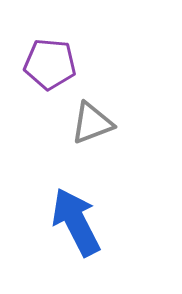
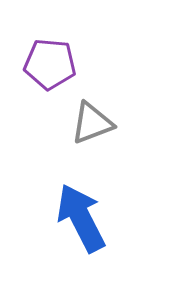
blue arrow: moved 5 px right, 4 px up
